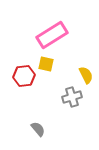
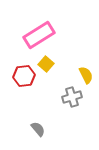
pink rectangle: moved 13 px left
yellow square: rotated 28 degrees clockwise
